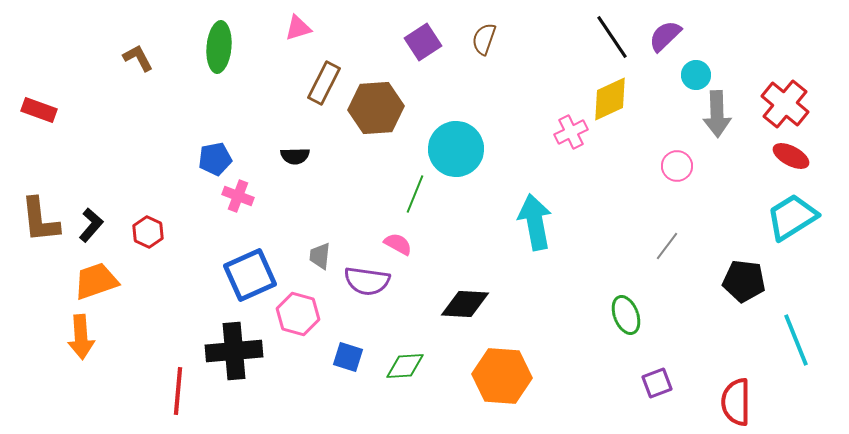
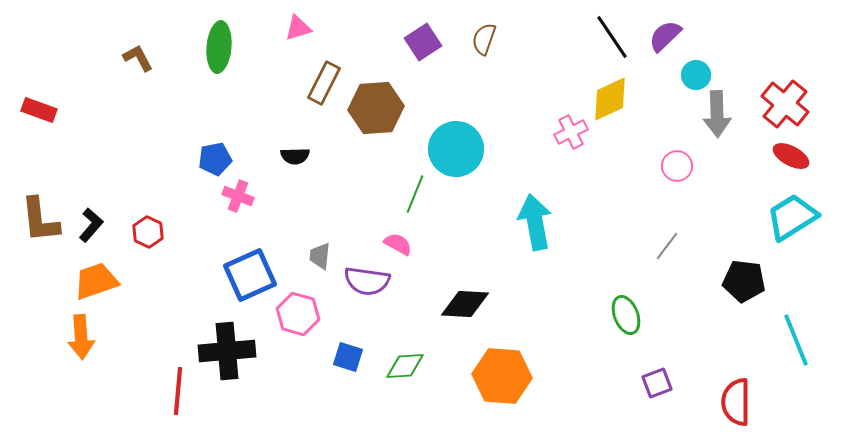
black cross at (234, 351): moved 7 px left
